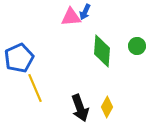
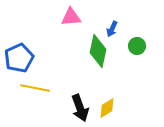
blue arrow: moved 27 px right, 17 px down
green diamond: moved 4 px left; rotated 8 degrees clockwise
yellow line: rotated 56 degrees counterclockwise
yellow diamond: moved 1 px down; rotated 30 degrees clockwise
